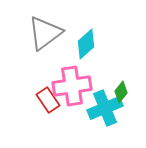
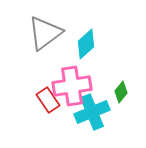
cyan cross: moved 13 px left, 4 px down
